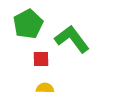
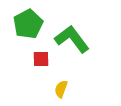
yellow semicircle: moved 16 px right, 1 px down; rotated 72 degrees counterclockwise
